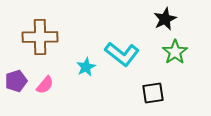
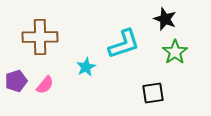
black star: rotated 25 degrees counterclockwise
cyan L-shape: moved 2 px right, 10 px up; rotated 56 degrees counterclockwise
